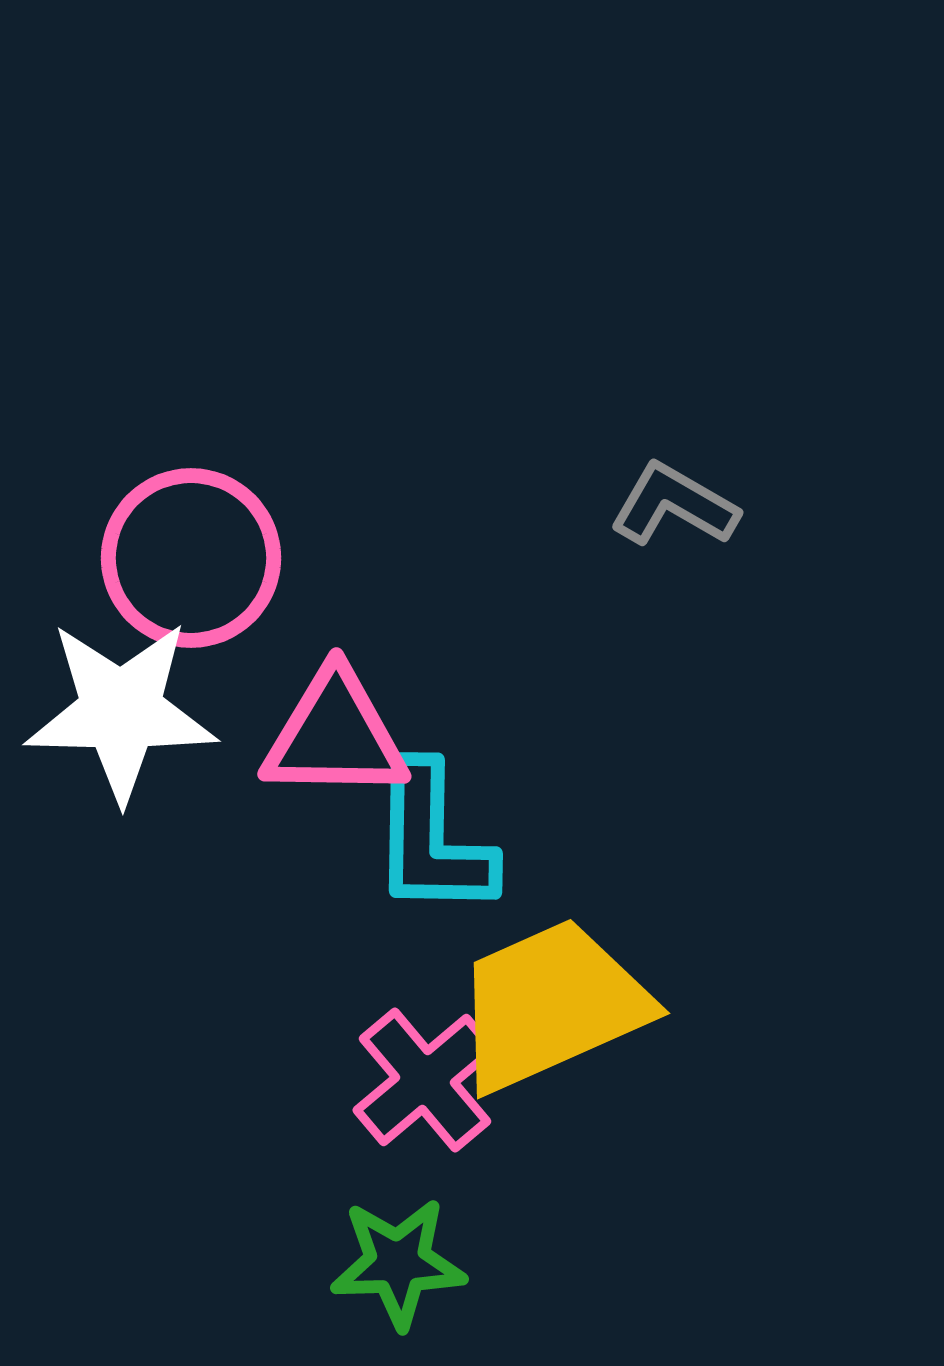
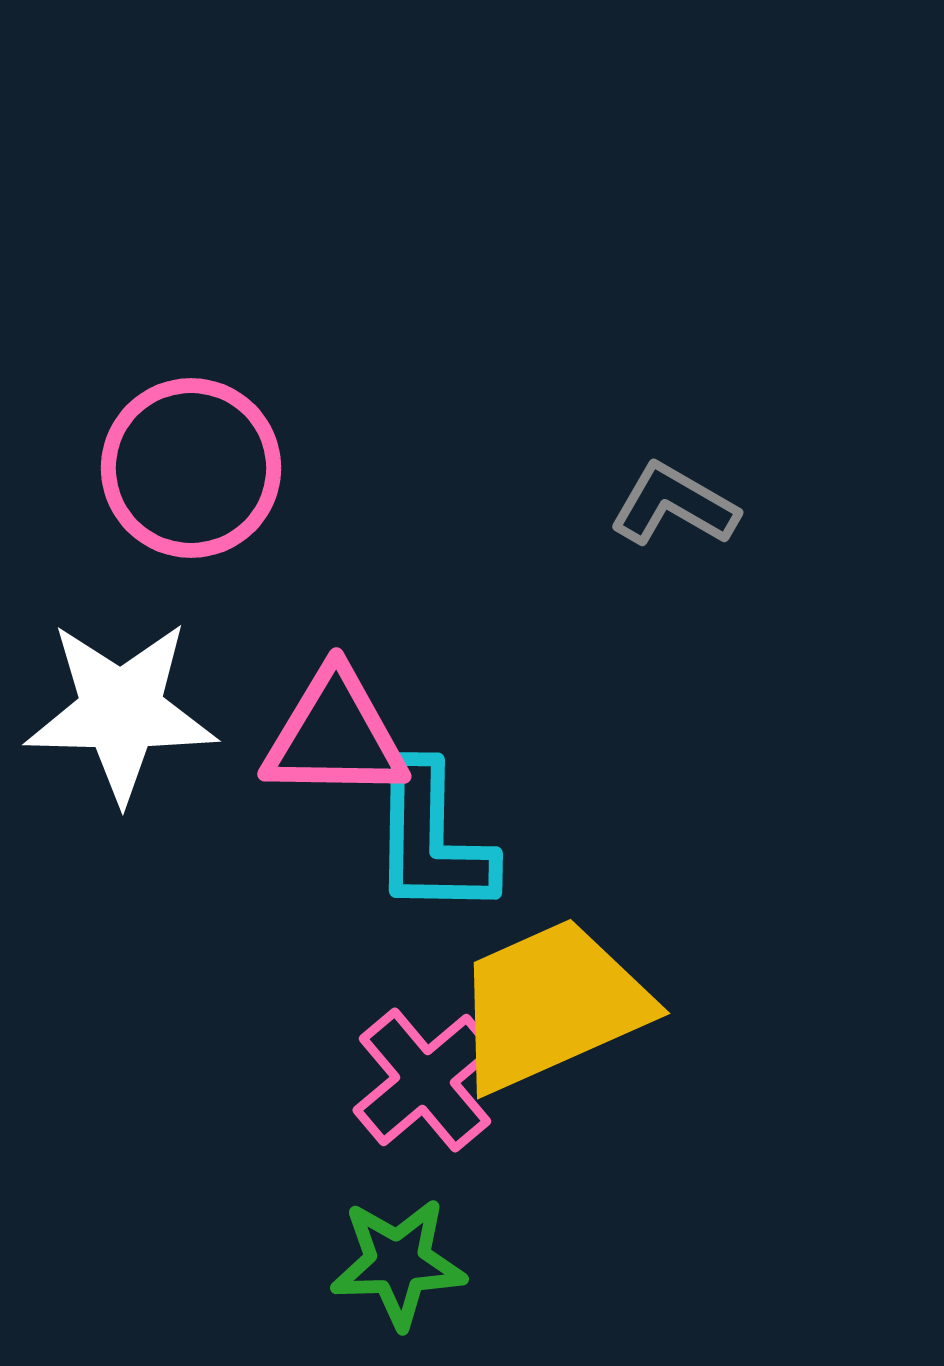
pink circle: moved 90 px up
